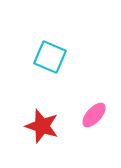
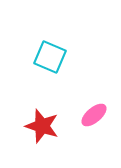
pink ellipse: rotated 8 degrees clockwise
